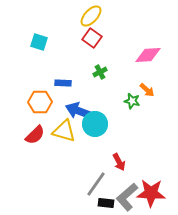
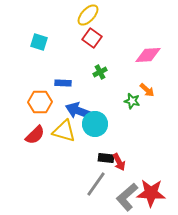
yellow ellipse: moved 3 px left, 1 px up
black rectangle: moved 45 px up
